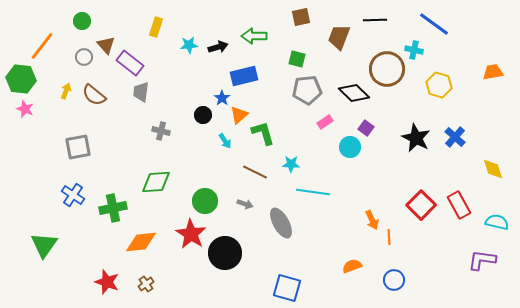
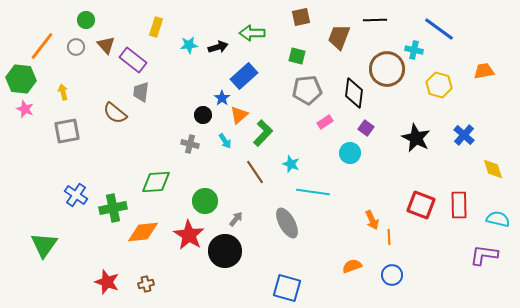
green circle at (82, 21): moved 4 px right, 1 px up
blue line at (434, 24): moved 5 px right, 5 px down
green arrow at (254, 36): moved 2 px left, 3 px up
gray circle at (84, 57): moved 8 px left, 10 px up
green square at (297, 59): moved 3 px up
purple rectangle at (130, 63): moved 3 px right, 3 px up
orange trapezoid at (493, 72): moved 9 px left, 1 px up
blue rectangle at (244, 76): rotated 28 degrees counterclockwise
yellow arrow at (66, 91): moved 3 px left, 1 px down; rotated 35 degrees counterclockwise
black diamond at (354, 93): rotated 52 degrees clockwise
brown semicircle at (94, 95): moved 21 px right, 18 px down
gray cross at (161, 131): moved 29 px right, 13 px down
green L-shape at (263, 133): rotated 60 degrees clockwise
blue cross at (455, 137): moved 9 px right, 2 px up
gray square at (78, 147): moved 11 px left, 16 px up
cyan circle at (350, 147): moved 6 px down
cyan star at (291, 164): rotated 18 degrees clockwise
brown line at (255, 172): rotated 30 degrees clockwise
blue cross at (73, 195): moved 3 px right
gray arrow at (245, 204): moved 9 px left, 15 px down; rotated 70 degrees counterclockwise
red square at (421, 205): rotated 24 degrees counterclockwise
red rectangle at (459, 205): rotated 28 degrees clockwise
cyan semicircle at (497, 222): moved 1 px right, 3 px up
gray ellipse at (281, 223): moved 6 px right
red star at (191, 234): moved 2 px left, 1 px down
orange diamond at (141, 242): moved 2 px right, 10 px up
black circle at (225, 253): moved 2 px up
purple L-shape at (482, 260): moved 2 px right, 5 px up
blue circle at (394, 280): moved 2 px left, 5 px up
brown cross at (146, 284): rotated 21 degrees clockwise
